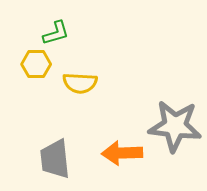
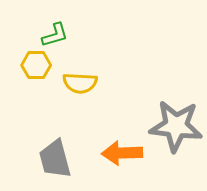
green L-shape: moved 1 px left, 2 px down
yellow hexagon: moved 1 px down
gray star: moved 1 px right
gray trapezoid: rotated 9 degrees counterclockwise
